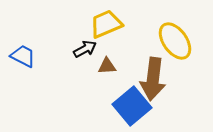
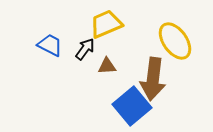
black arrow: rotated 25 degrees counterclockwise
blue trapezoid: moved 27 px right, 11 px up
